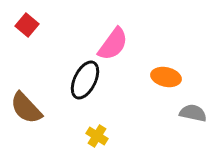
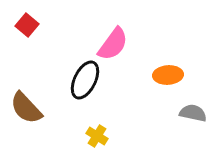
orange ellipse: moved 2 px right, 2 px up; rotated 16 degrees counterclockwise
